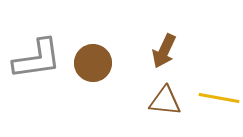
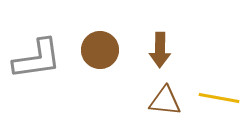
brown arrow: moved 4 px left, 1 px up; rotated 24 degrees counterclockwise
brown circle: moved 7 px right, 13 px up
